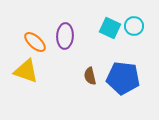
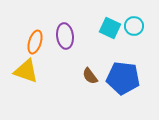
purple ellipse: rotated 10 degrees counterclockwise
orange ellipse: rotated 65 degrees clockwise
brown semicircle: rotated 24 degrees counterclockwise
